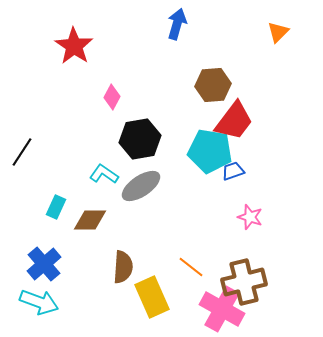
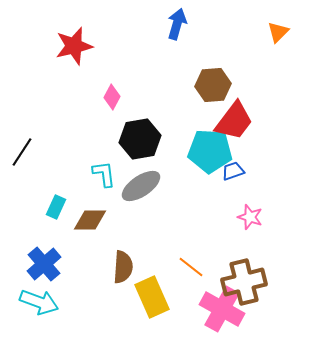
red star: rotated 24 degrees clockwise
cyan pentagon: rotated 6 degrees counterclockwise
cyan L-shape: rotated 48 degrees clockwise
